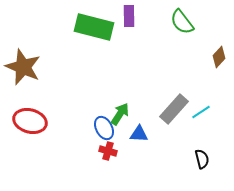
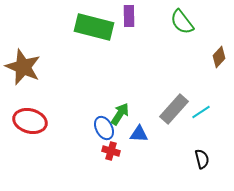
red cross: moved 3 px right
